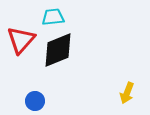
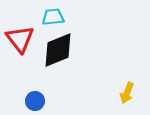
red triangle: moved 1 px left, 1 px up; rotated 20 degrees counterclockwise
